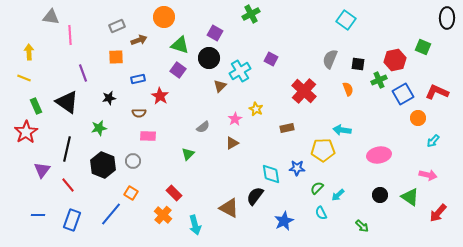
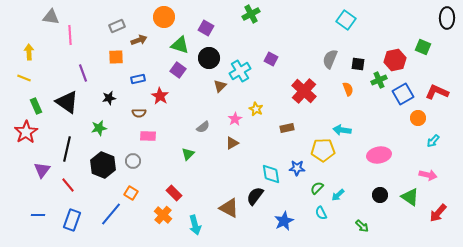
purple square at (215, 33): moved 9 px left, 5 px up
